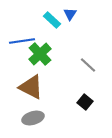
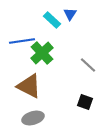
green cross: moved 2 px right, 1 px up
brown triangle: moved 2 px left, 1 px up
black square: rotated 21 degrees counterclockwise
